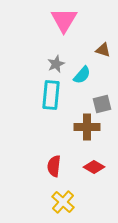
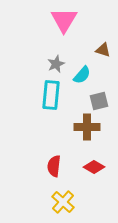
gray square: moved 3 px left, 3 px up
